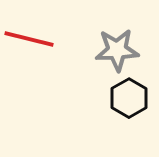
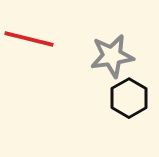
gray star: moved 5 px left, 6 px down; rotated 6 degrees counterclockwise
